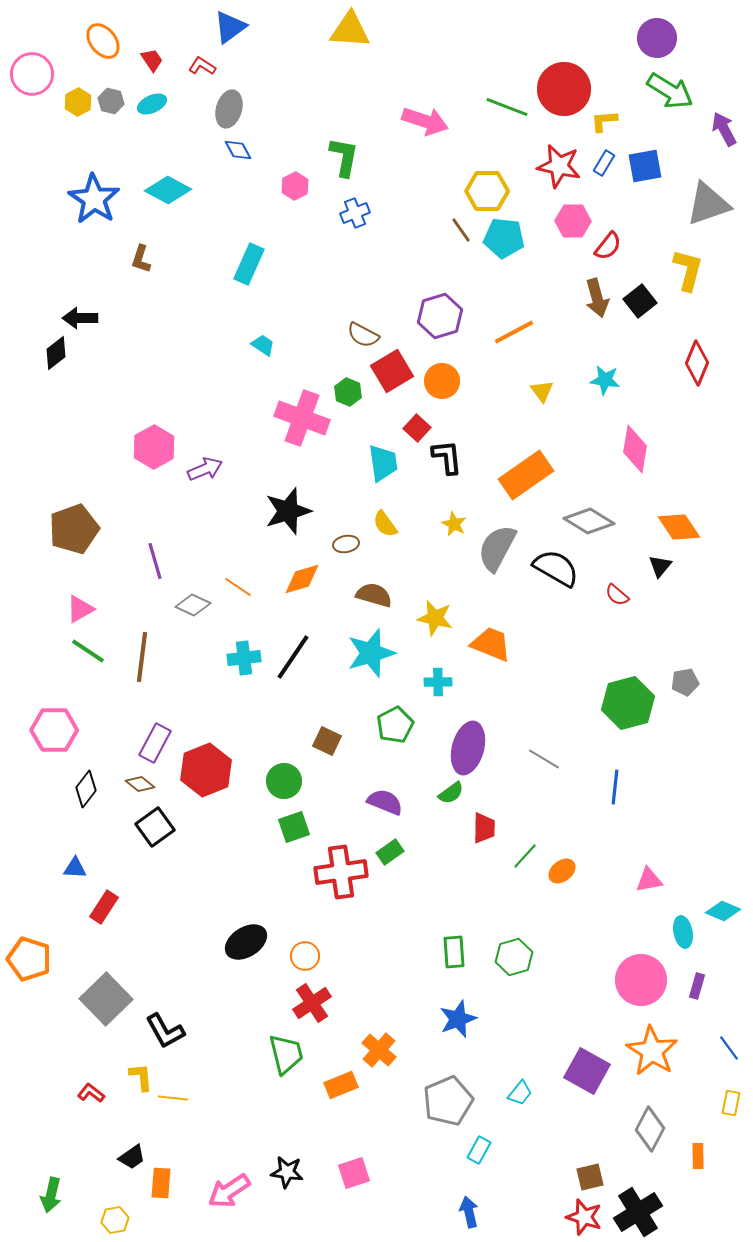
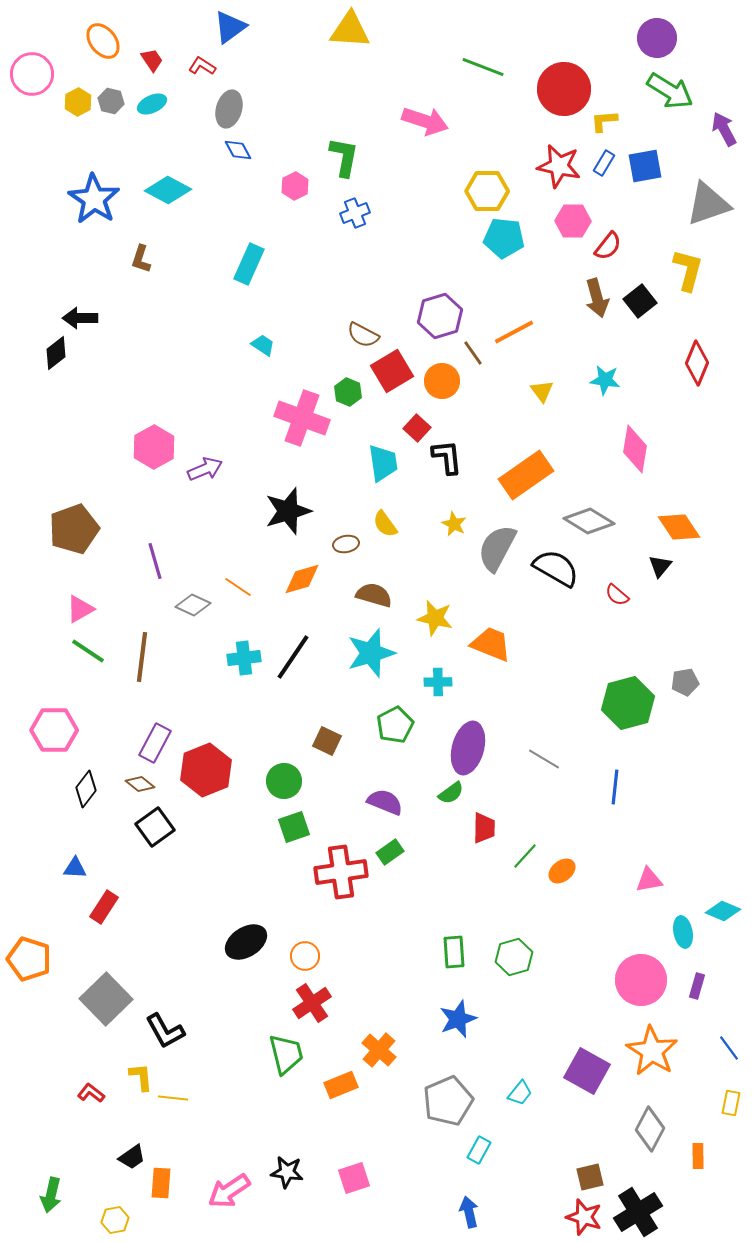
green line at (507, 107): moved 24 px left, 40 px up
brown line at (461, 230): moved 12 px right, 123 px down
pink square at (354, 1173): moved 5 px down
